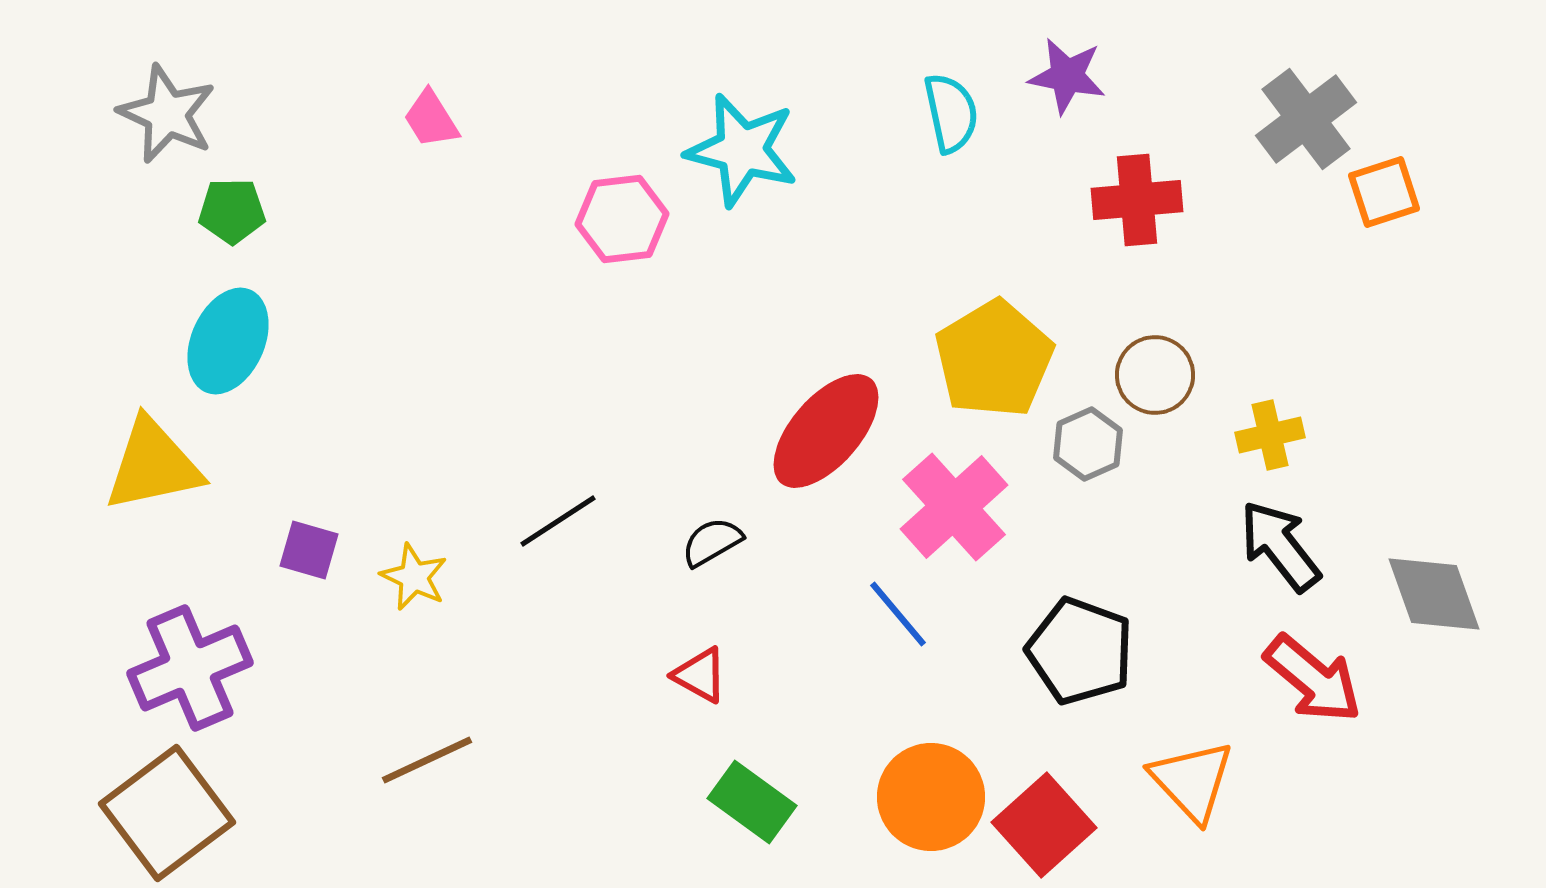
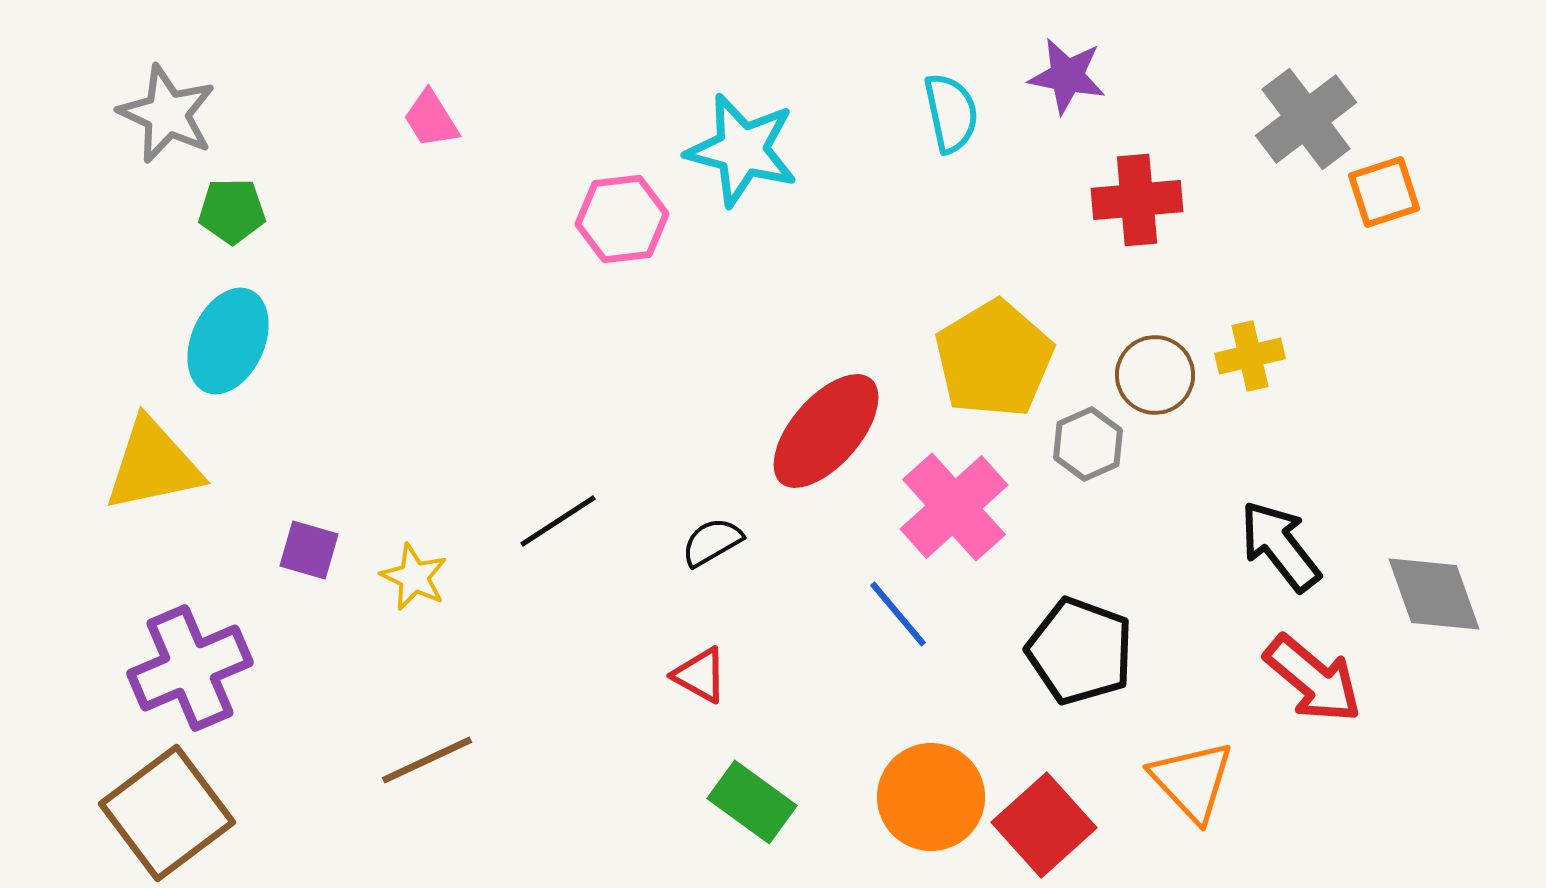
yellow cross: moved 20 px left, 79 px up
